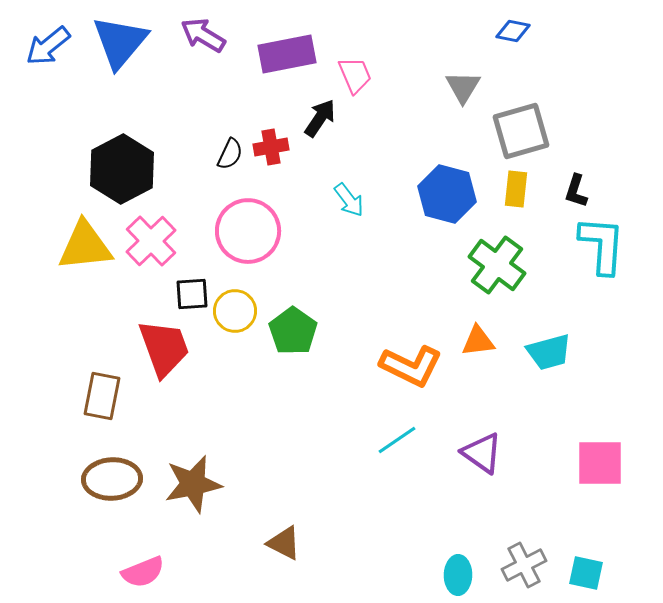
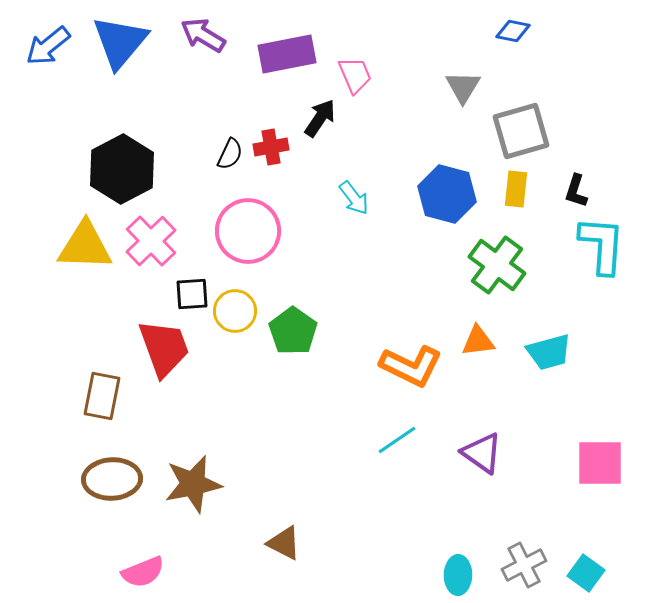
cyan arrow: moved 5 px right, 2 px up
yellow triangle: rotated 8 degrees clockwise
cyan square: rotated 24 degrees clockwise
